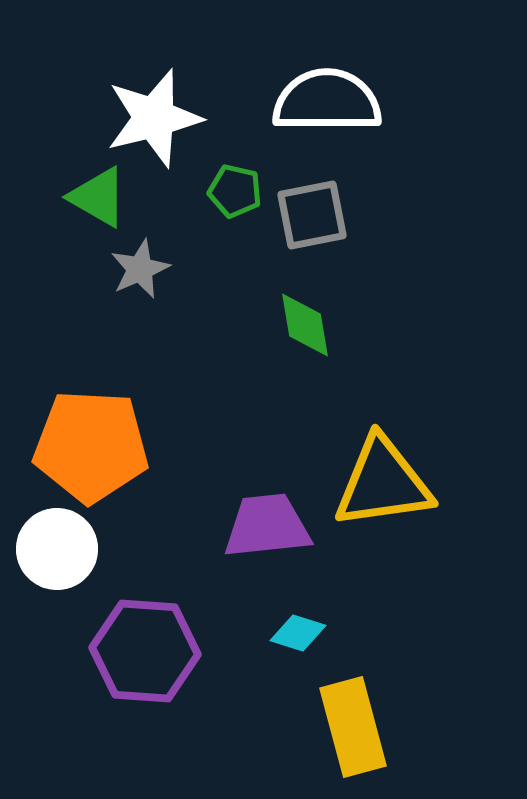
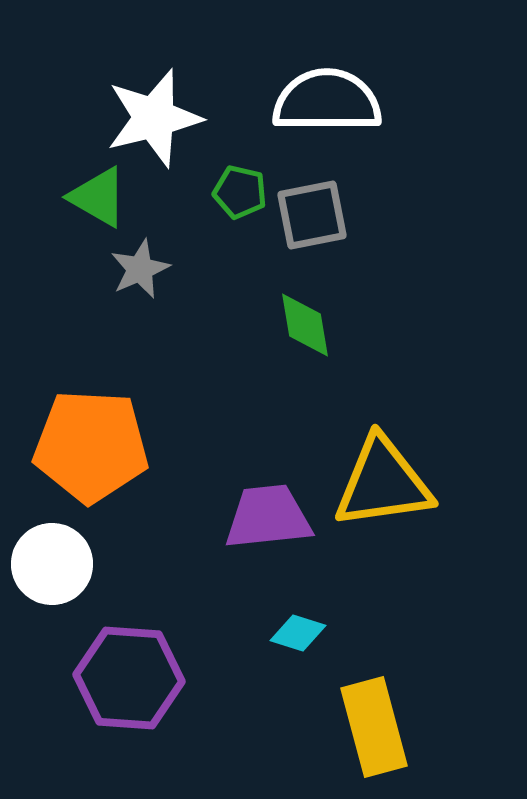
green pentagon: moved 5 px right, 1 px down
purple trapezoid: moved 1 px right, 9 px up
white circle: moved 5 px left, 15 px down
purple hexagon: moved 16 px left, 27 px down
yellow rectangle: moved 21 px right
